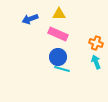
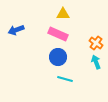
yellow triangle: moved 4 px right
blue arrow: moved 14 px left, 11 px down
orange cross: rotated 16 degrees clockwise
cyan line: moved 3 px right, 10 px down
